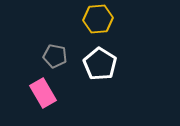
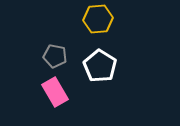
white pentagon: moved 2 px down
pink rectangle: moved 12 px right, 1 px up
